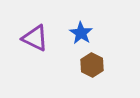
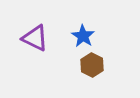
blue star: moved 2 px right, 3 px down
